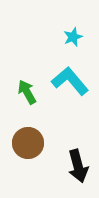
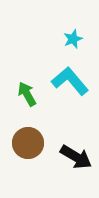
cyan star: moved 2 px down
green arrow: moved 2 px down
black arrow: moved 2 px left, 9 px up; rotated 44 degrees counterclockwise
